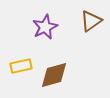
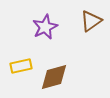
brown diamond: moved 2 px down
